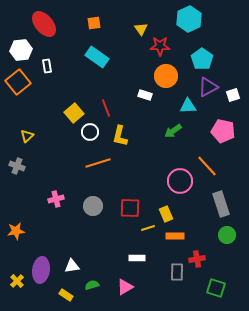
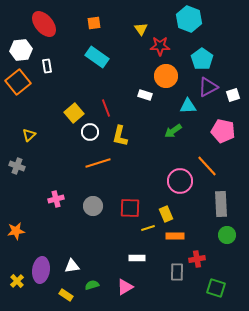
cyan hexagon at (189, 19): rotated 15 degrees counterclockwise
yellow triangle at (27, 136): moved 2 px right, 1 px up
gray rectangle at (221, 204): rotated 15 degrees clockwise
